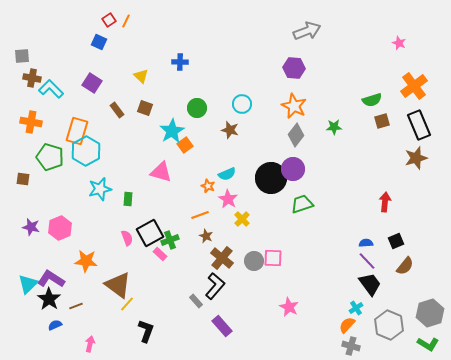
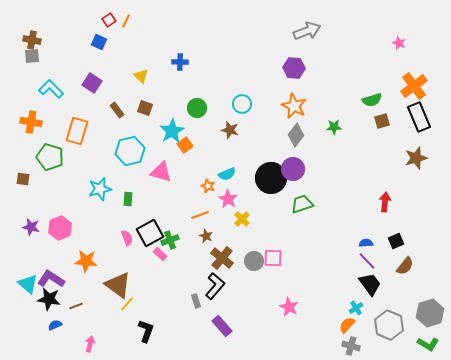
gray square at (22, 56): moved 10 px right
brown cross at (32, 78): moved 38 px up
black rectangle at (419, 125): moved 8 px up
cyan hexagon at (86, 151): moved 44 px right; rotated 16 degrees clockwise
cyan triangle at (28, 284): rotated 35 degrees counterclockwise
black star at (49, 299): rotated 25 degrees counterclockwise
gray rectangle at (196, 301): rotated 24 degrees clockwise
